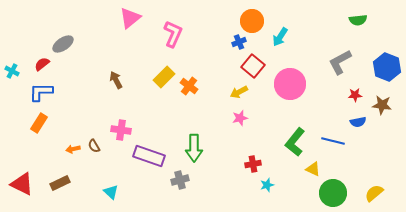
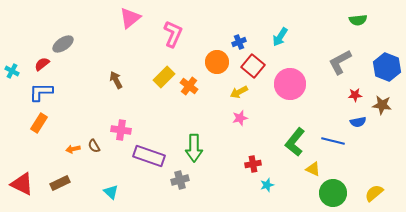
orange circle: moved 35 px left, 41 px down
